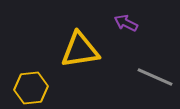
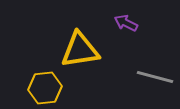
gray line: rotated 9 degrees counterclockwise
yellow hexagon: moved 14 px right
